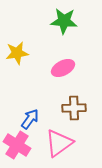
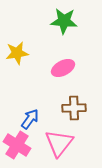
pink triangle: rotated 16 degrees counterclockwise
